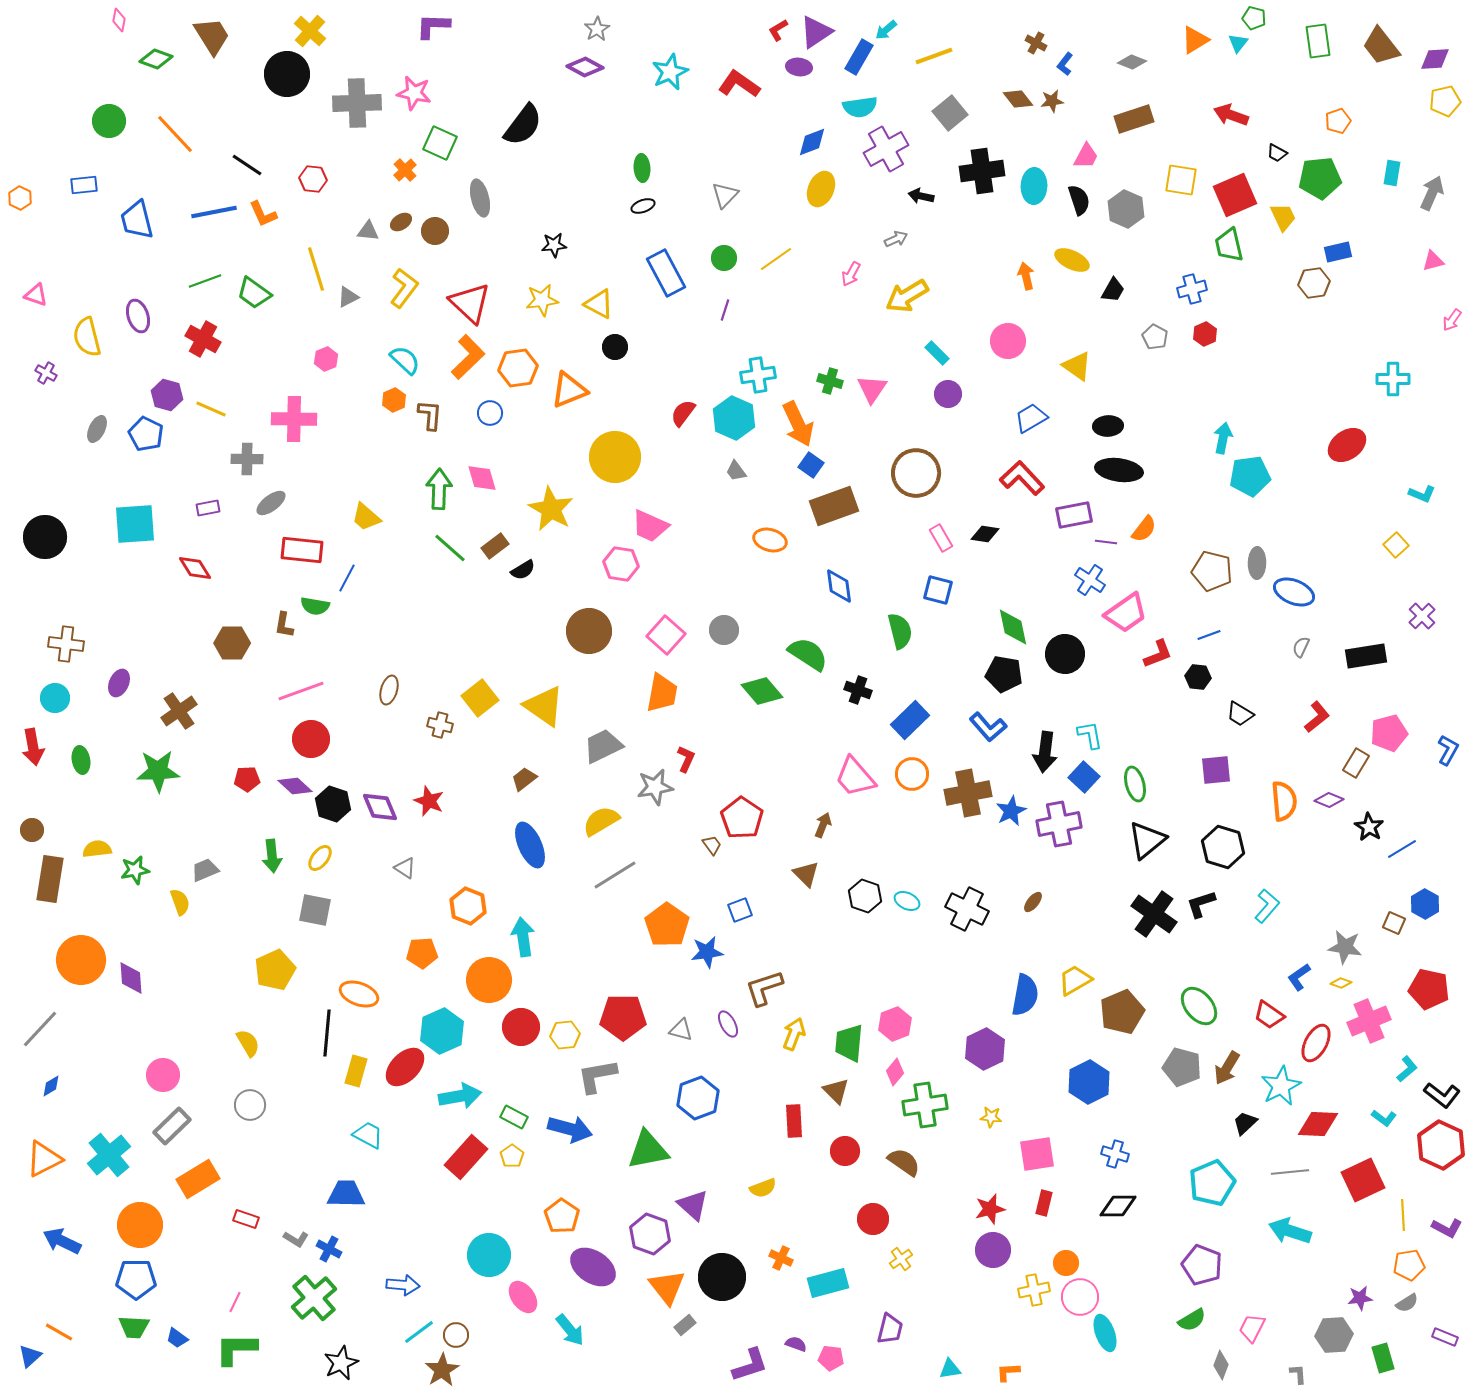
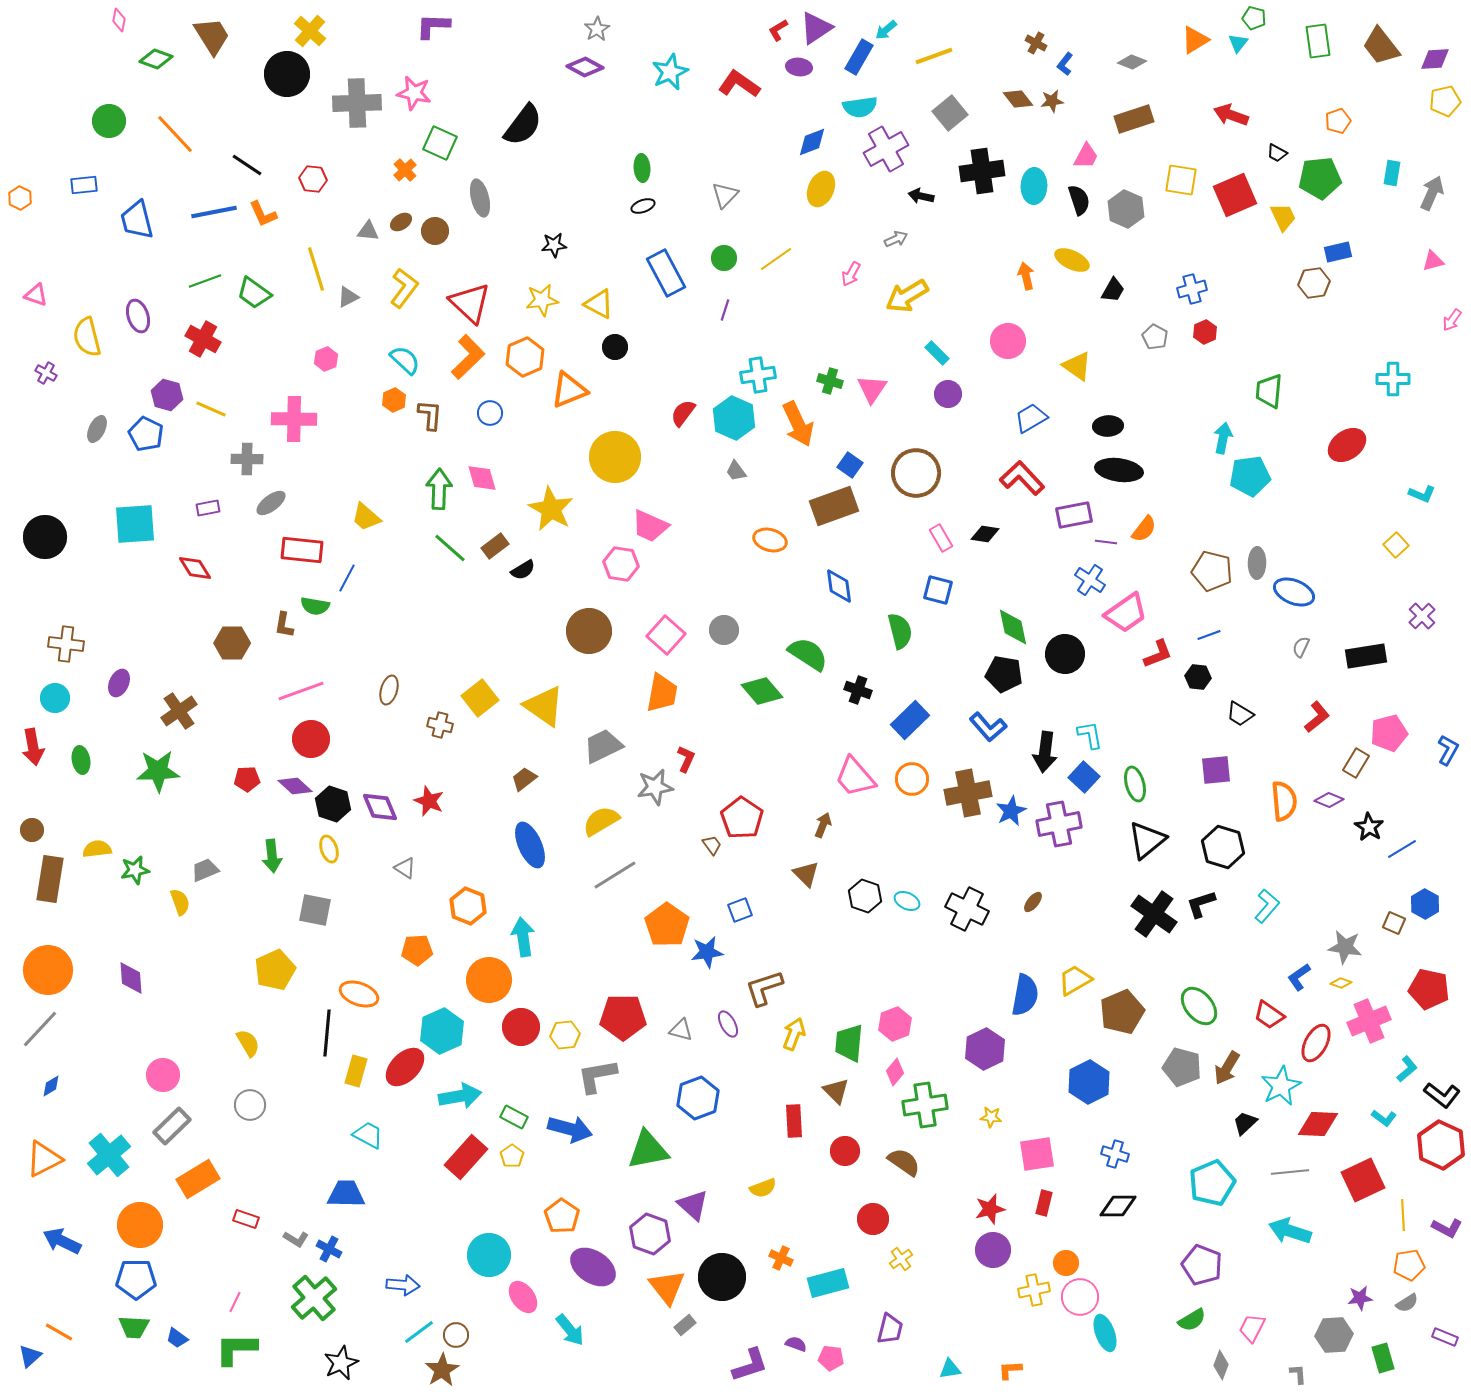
purple triangle at (816, 32): moved 4 px up
green trapezoid at (1229, 245): moved 40 px right, 146 px down; rotated 18 degrees clockwise
red hexagon at (1205, 334): moved 2 px up
orange hexagon at (518, 368): moved 7 px right, 11 px up; rotated 15 degrees counterclockwise
blue square at (811, 465): moved 39 px right
orange circle at (912, 774): moved 5 px down
yellow ellipse at (320, 858): moved 9 px right, 9 px up; rotated 56 degrees counterclockwise
orange pentagon at (422, 953): moved 5 px left, 3 px up
orange circle at (81, 960): moved 33 px left, 10 px down
orange L-shape at (1008, 1372): moved 2 px right, 2 px up
